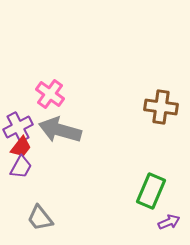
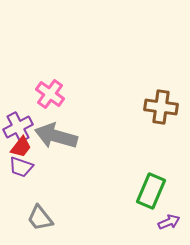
gray arrow: moved 4 px left, 6 px down
purple trapezoid: rotated 80 degrees clockwise
